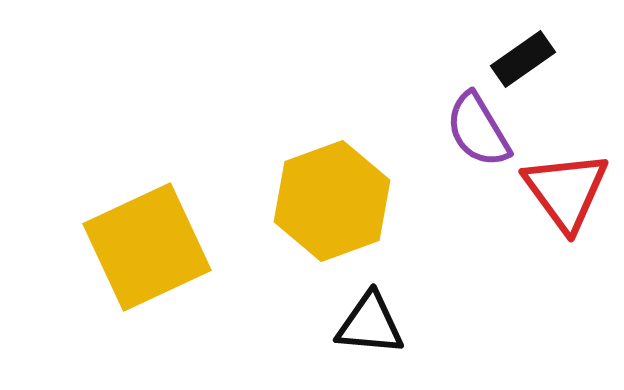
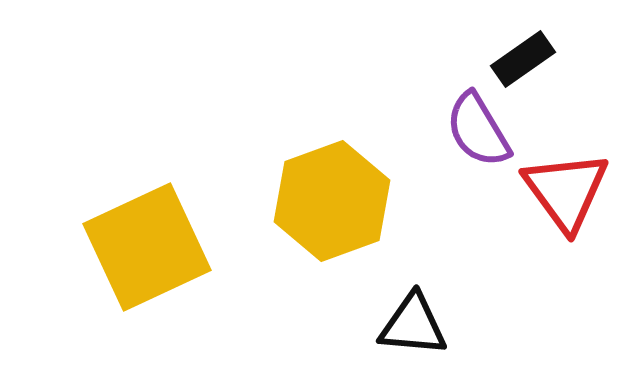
black triangle: moved 43 px right, 1 px down
